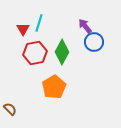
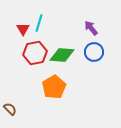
purple arrow: moved 6 px right, 2 px down
blue circle: moved 10 px down
green diamond: moved 3 px down; rotated 65 degrees clockwise
